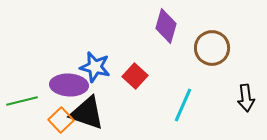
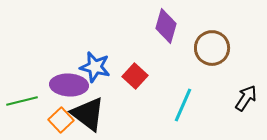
black arrow: rotated 140 degrees counterclockwise
black triangle: moved 1 px right, 1 px down; rotated 18 degrees clockwise
